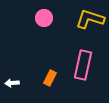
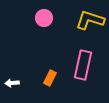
yellow L-shape: moved 1 px down
